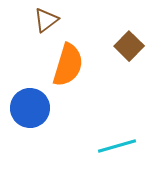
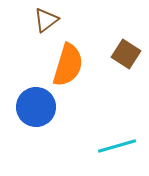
brown square: moved 3 px left, 8 px down; rotated 12 degrees counterclockwise
blue circle: moved 6 px right, 1 px up
